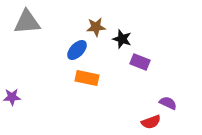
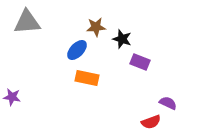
purple star: rotated 12 degrees clockwise
